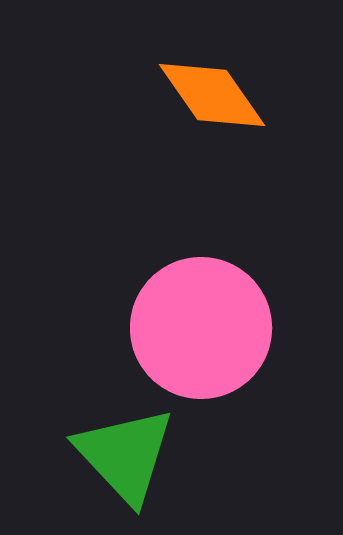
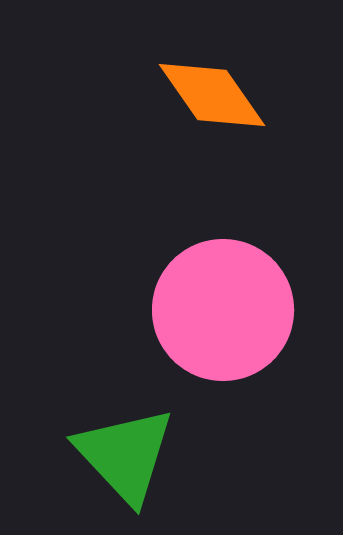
pink circle: moved 22 px right, 18 px up
